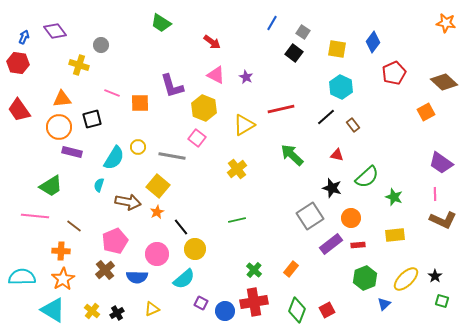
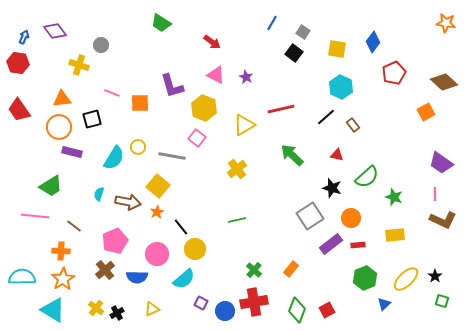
cyan semicircle at (99, 185): moved 9 px down
yellow cross at (92, 311): moved 4 px right, 3 px up
